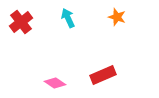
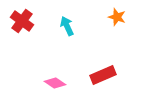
cyan arrow: moved 1 px left, 8 px down
red cross: moved 1 px right, 1 px up; rotated 15 degrees counterclockwise
